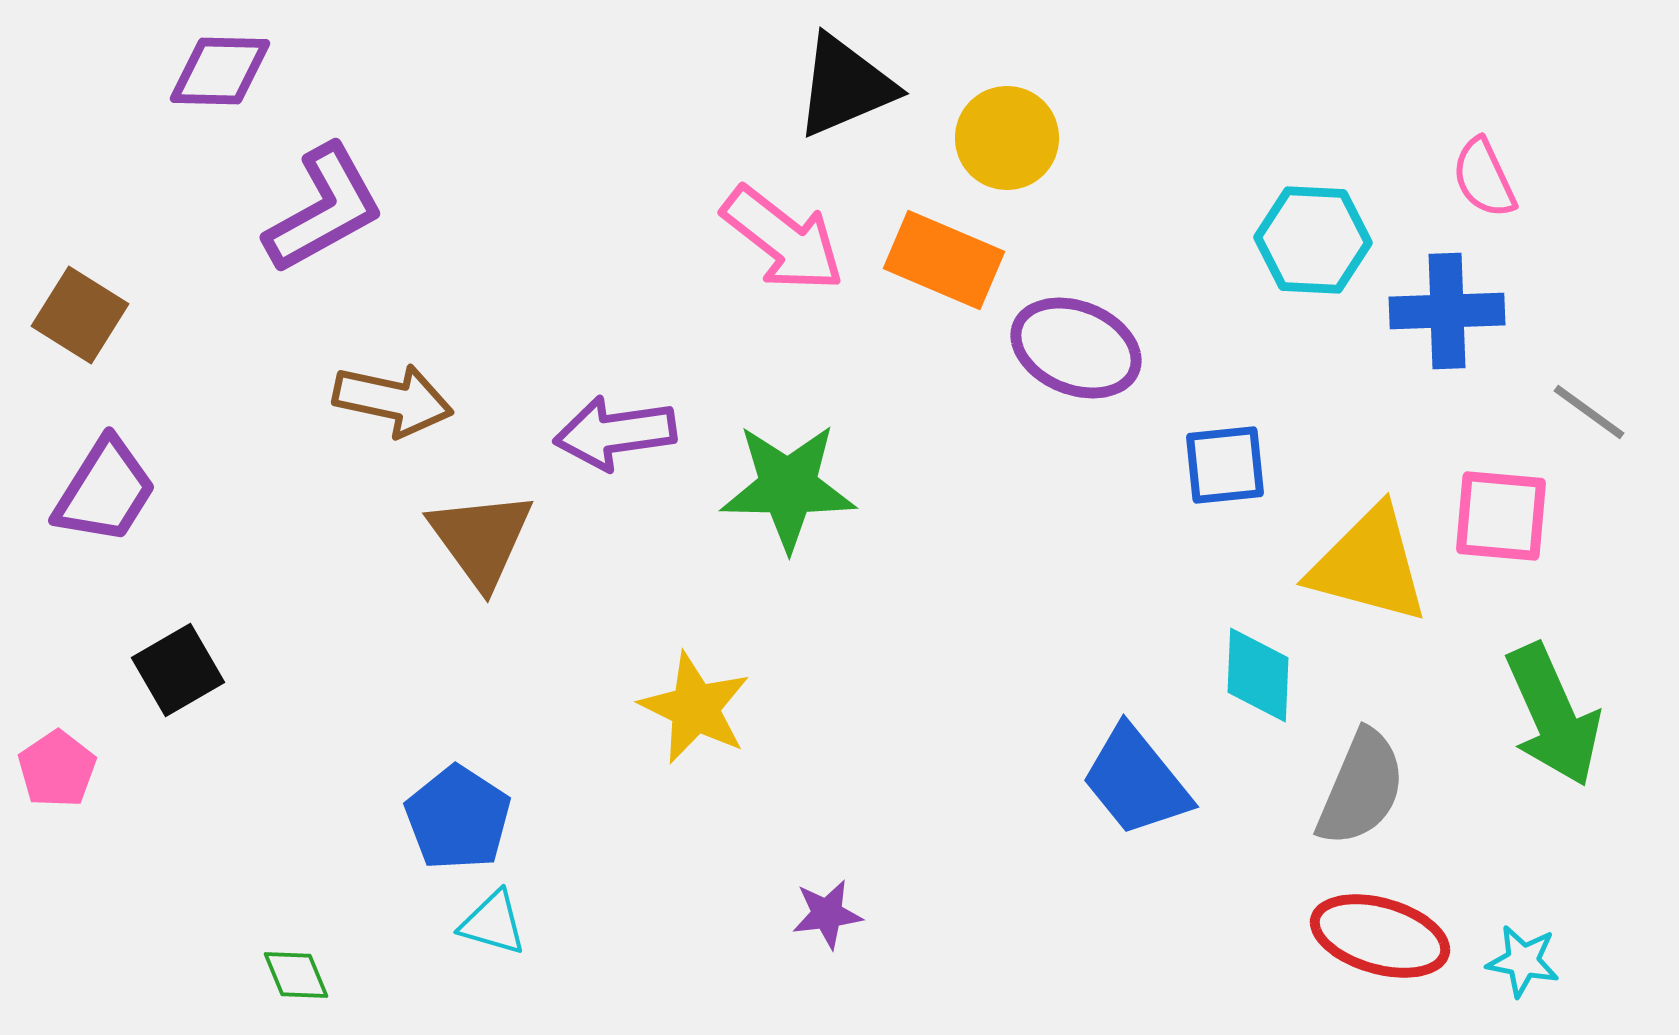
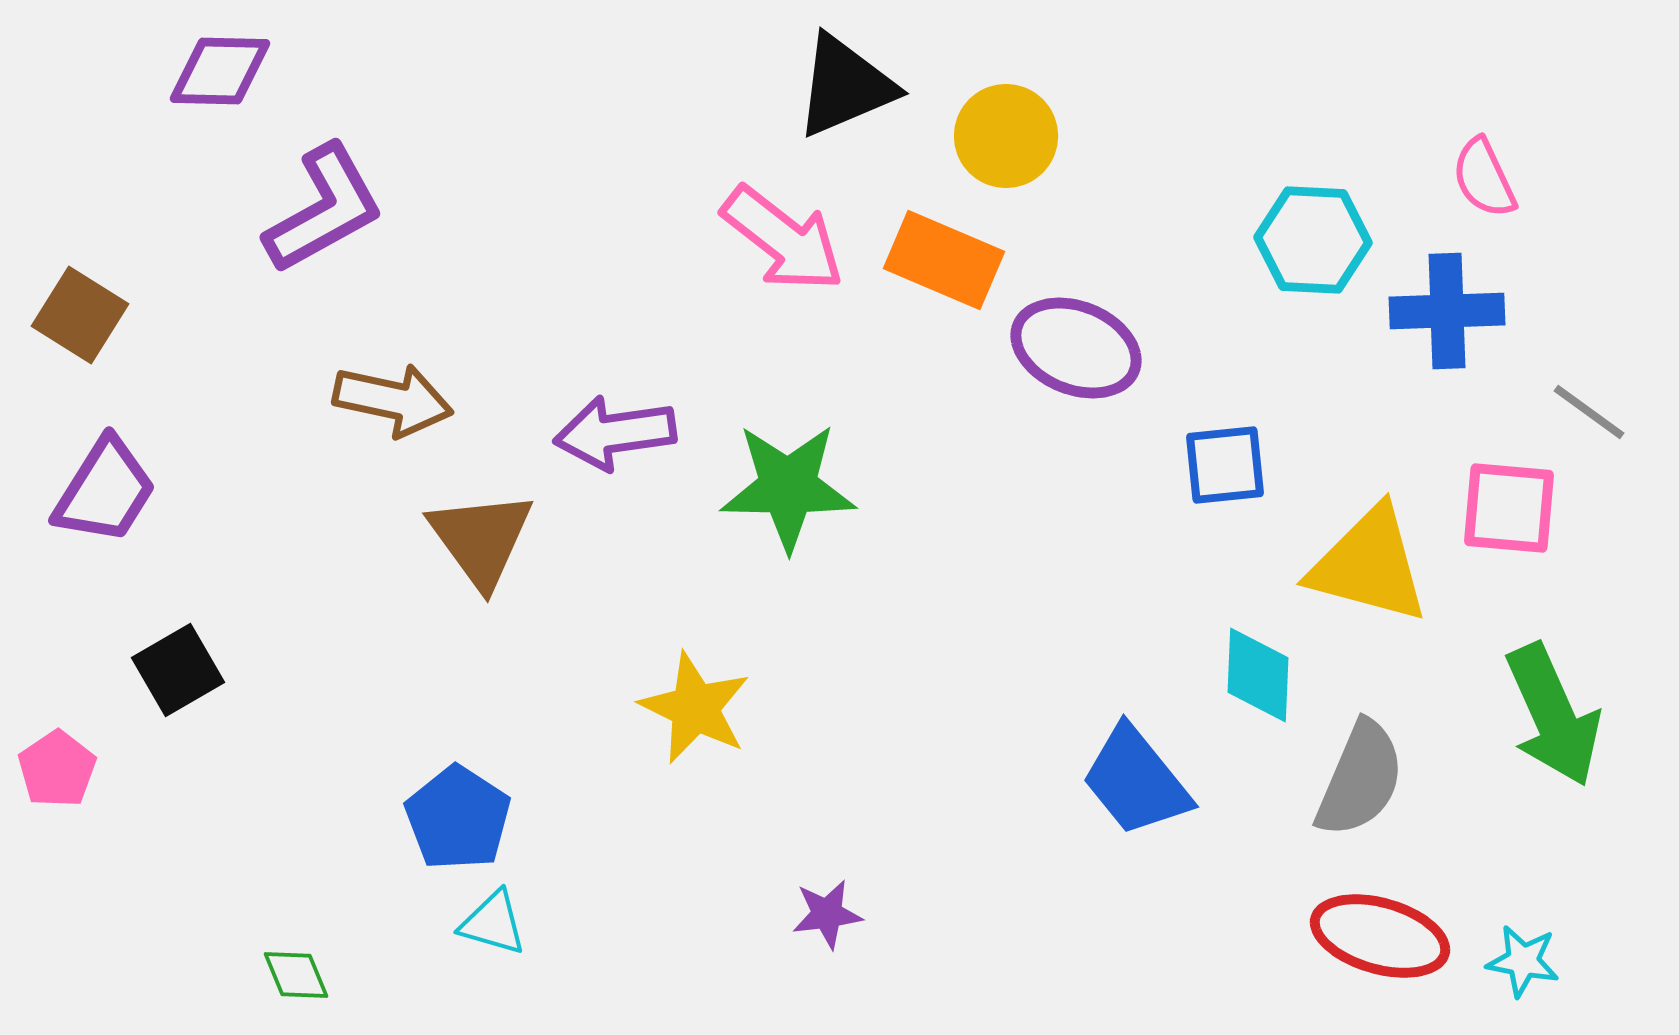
yellow circle: moved 1 px left, 2 px up
pink square: moved 8 px right, 8 px up
gray semicircle: moved 1 px left, 9 px up
